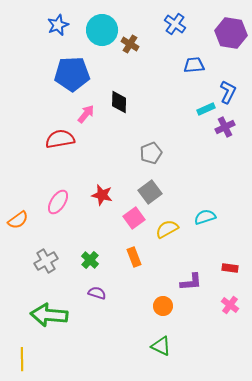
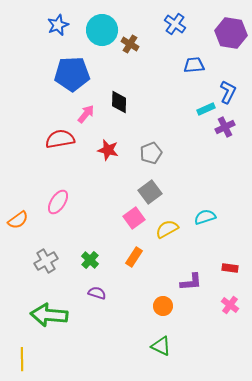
red star: moved 6 px right, 45 px up
orange rectangle: rotated 54 degrees clockwise
